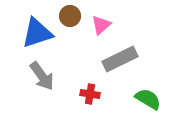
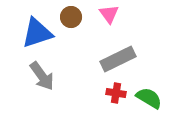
brown circle: moved 1 px right, 1 px down
pink triangle: moved 8 px right, 11 px up; rotated 25 degrees counterclockwise
gray rectangle: moved 2 px left
red cross: moved 26 px right, 1 px up
green semicircle: moved 1 px right, 1 px up
